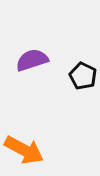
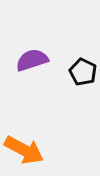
black pentagon: moved 4 px up
